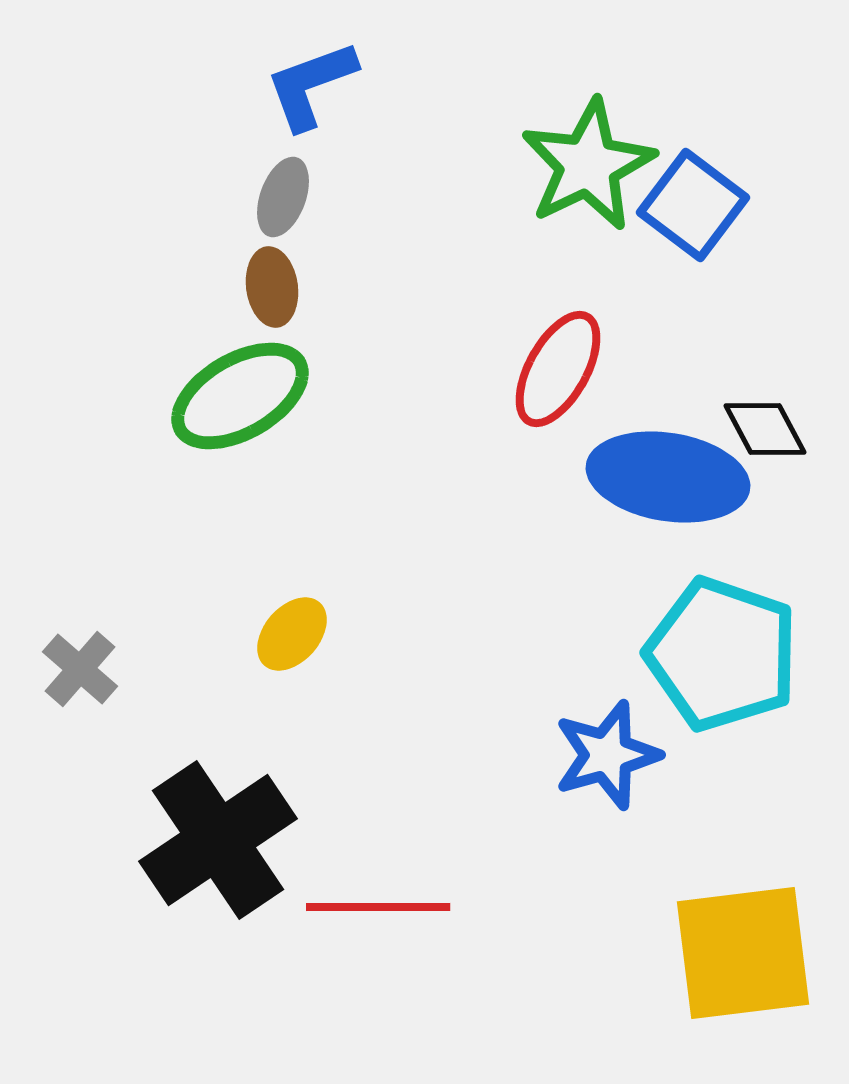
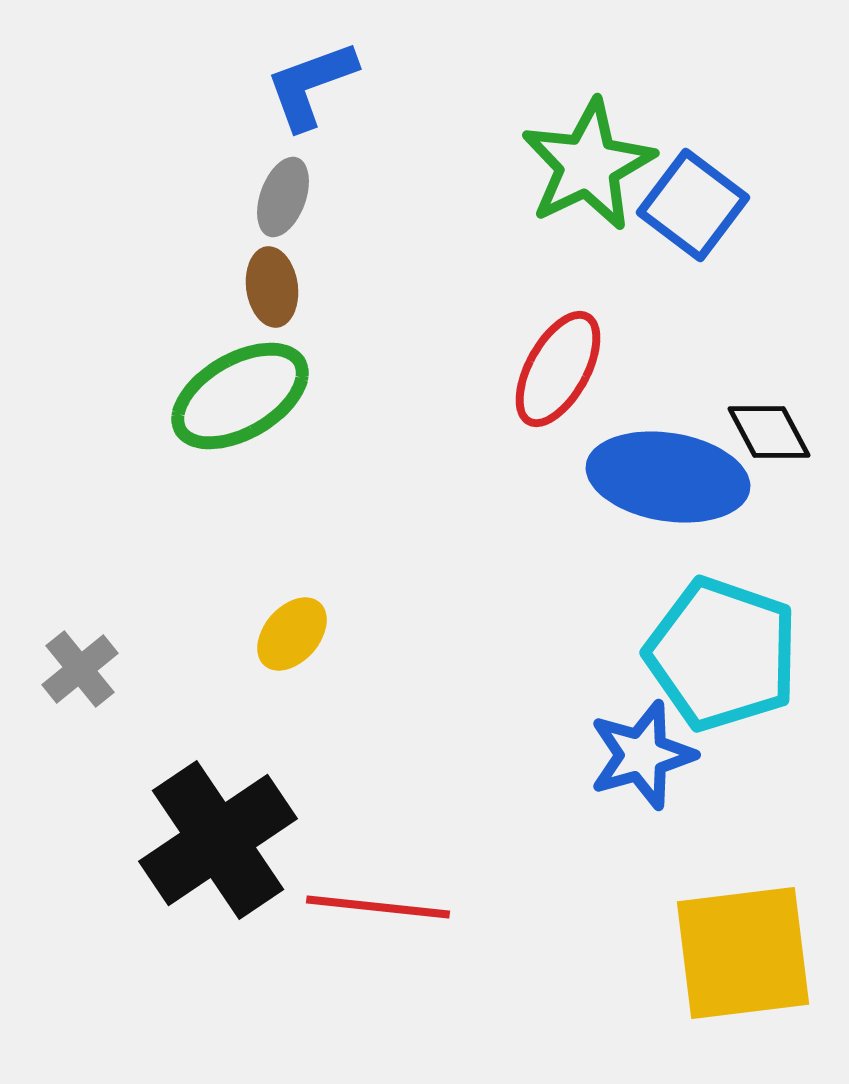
black diamond: moved 4 px right, 3 px down
gray cross: rotated 10 degrees clockwise
blue star: moved 35 px right
red line: rotated 6 degrees clockwise
